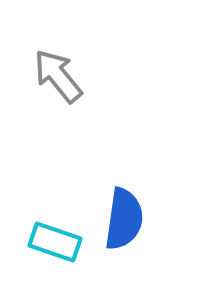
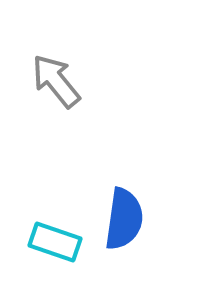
gray arrow: moved 2 px left, 5 px down
